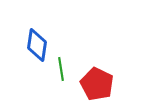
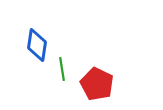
green line: moved 1 px right
